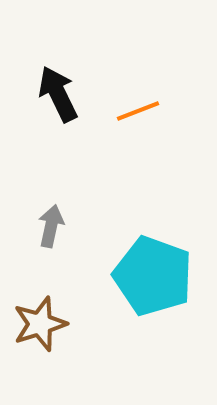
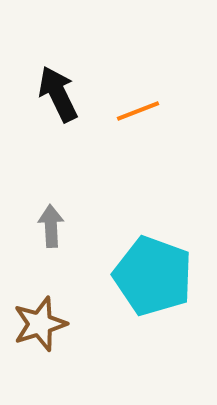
gray arrow: rotated 15 degrees counterclockwise
